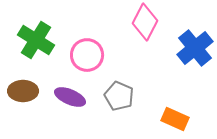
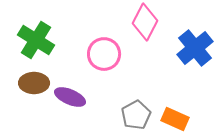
pink circle: moved 17 px right, 1 px up
brown ellipse: moved 11 px right, 8 px up
gray pentagon: moved 17 px right, 19 px down; rotated 20 degrees clockwise
